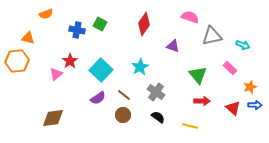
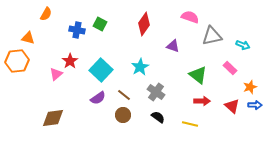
orange semicircle: rotated 40 degrees counterclockwise
green triangle: rotated 12 degrees counterclockwise
red triangle: moved 1 px left, 2 px up
yellow line: moved 2 px up
